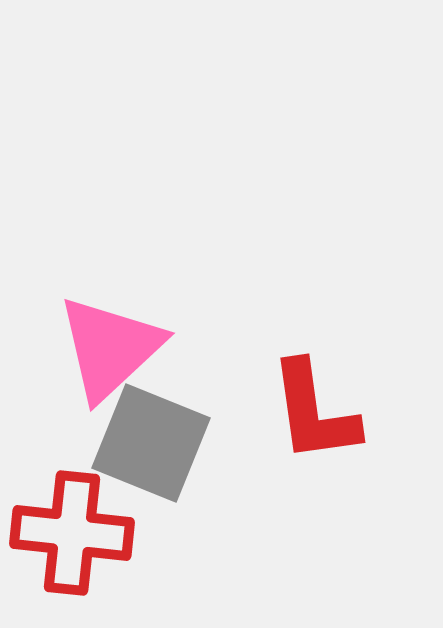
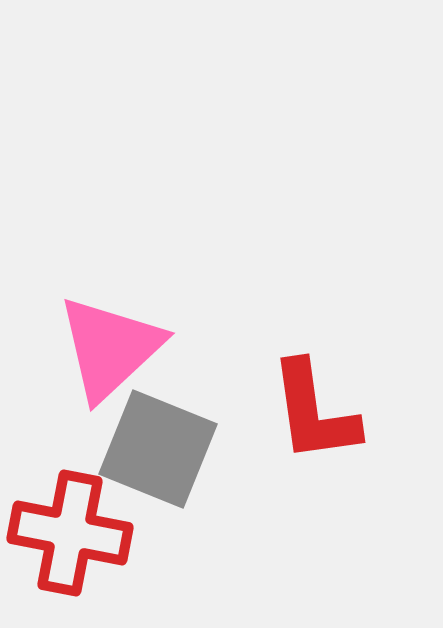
gray square: moved 7 px right, 6 px down
red cross: moved 2 px left; rotated 5 degrees clockwise
